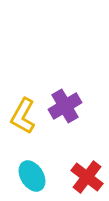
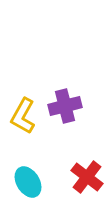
purple cross: rotated 16 degrees clockwise
cyan ellipse: moved 4 px left, 6 px down
